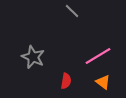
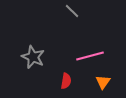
pink line: moved 8 px left; rotated 16 degrees clockwise
orange triangle: rotated 28 degrees clockwise
